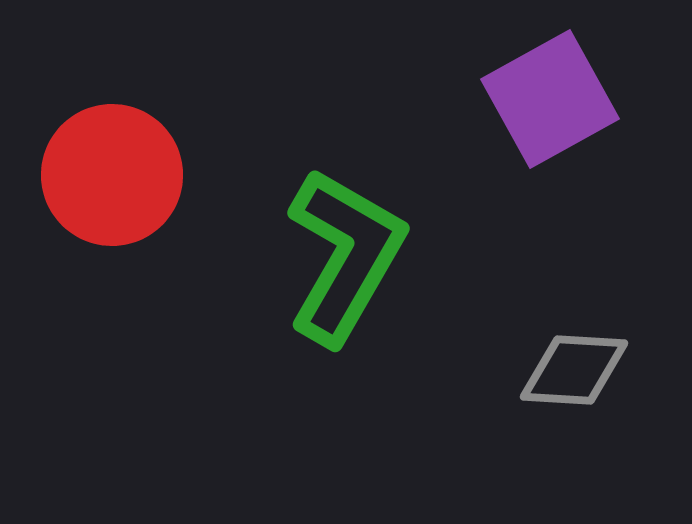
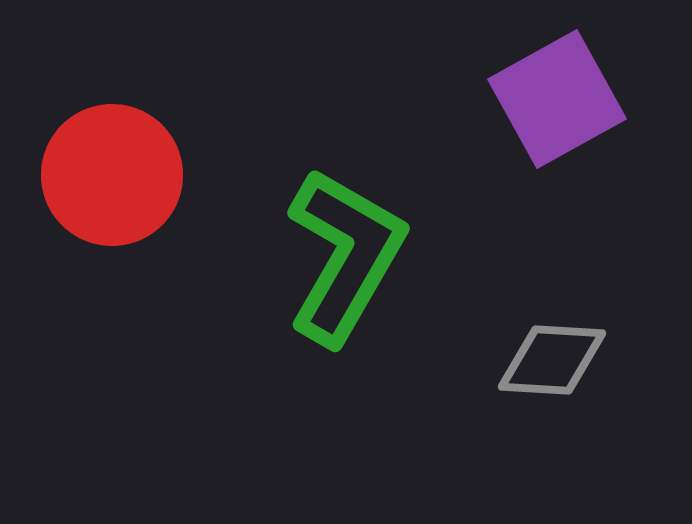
purple square: moved 7 px right
gray diamond: moved 22 px left, 10 px up
